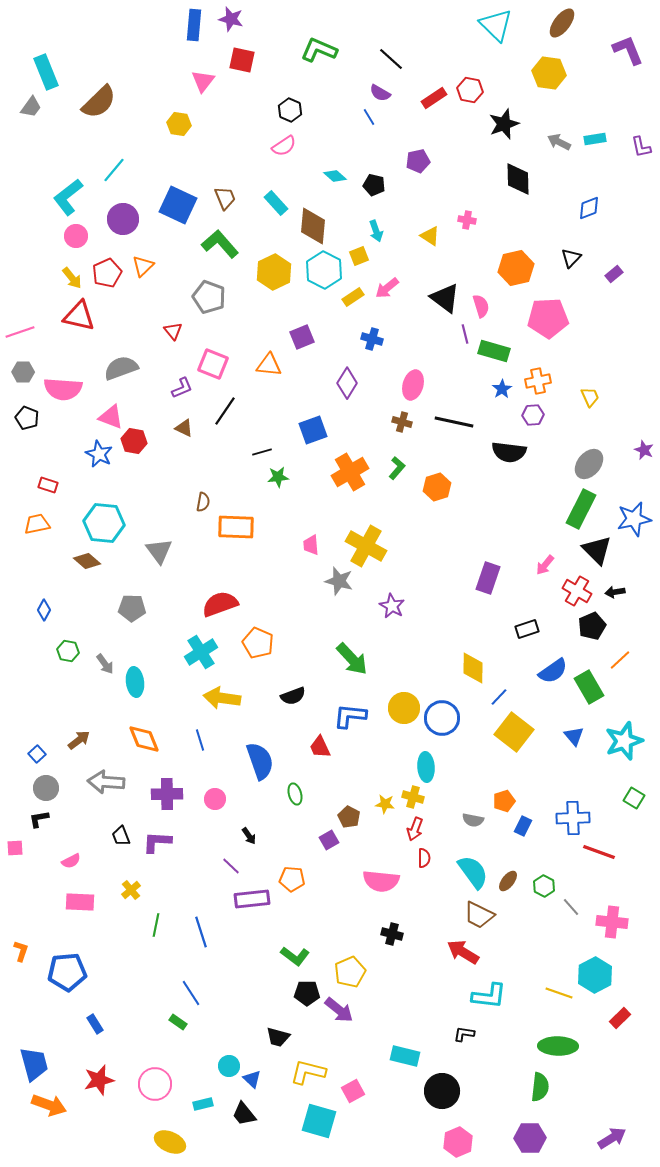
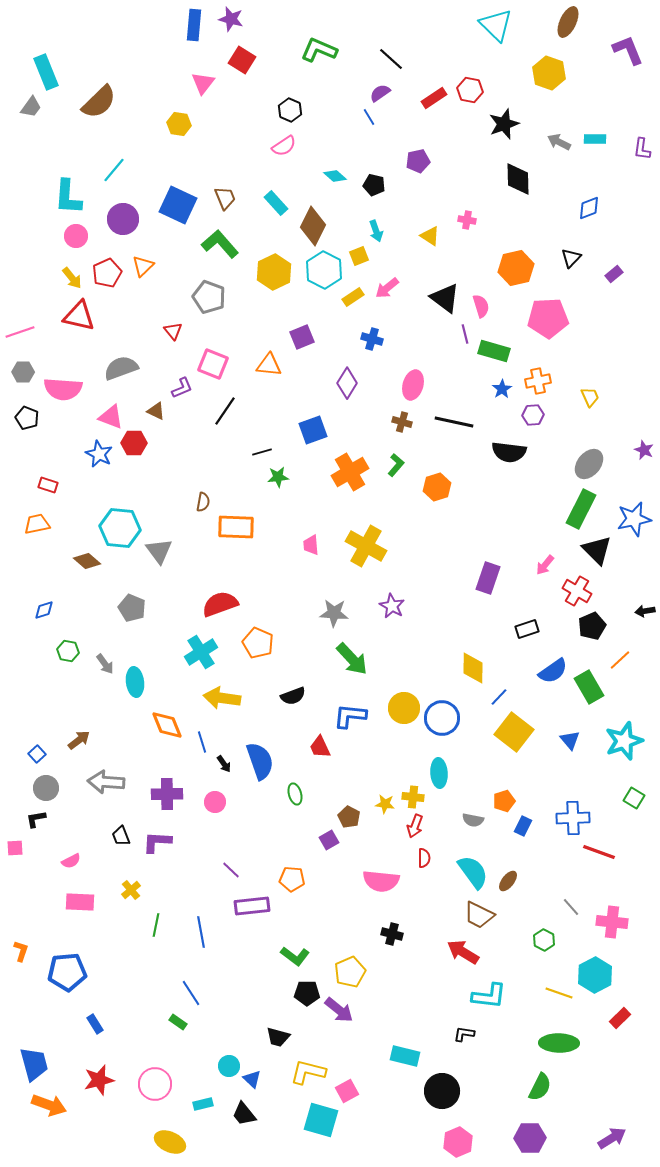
brown ellipse at (562, 23): moved 6 px right, 1 px up; rotated 12 degrees counterclockwise
red square at (242, 60): rotated 20 degrees clockwise
yellow hexagon at (549, 73): rotated 12 degrees clockwise
pink triangle at (203, 81): moved 2 px down
purple semicircle at (380, 93): rotated 115 degrees clockwise
cyan rectangle at (595, 139): rotated 10 degrees clockwise
purple L-shape at (641, 147): moved 1 px right, 2 px down; rotated 20 degrees clockwise
cyan L-shape at (68, 197): rotated 48 degrees counterclockwise
brown diamond at (313, 226): rotated 21 degrees clockwise
brown triangle at (184, 428): moved 28 px left, 17 px up
red hexagon at (134, 441): moved 2 px down; rotated 10 degrees counterclockwise
green L-shape at (397, 468): moved 1 px left, 3 px up
cyan hexagon at (104, 523): moved 16 px right, 5 px down
gray star at (339, 581): moved 5 px left, 32 px down; rotated 12 degrees counterclockwise
black arrow at (615, 592): moved 30 px right, 19 px down
gray pentagon at (132, 608): rotated 20 degrees clockwise
blue diamond at (44, 610): rotated 45 degrees clockwise
blue triangle at (574, 736): moved 4 px left, 4 px down
orange diamond at (144, 739): moved 23 px right, 14 px up
blue line at (200, 740): moved 2 px right, 2 px down
cyan ellipse at (426, 767): moved 13 px right, 6 px down
yellow cross at (413, 797): rotated 10 degrees counterclockwise
pink circle at (215, 799): moved 3 px down
black L-shape at (39, 819): moved 3 px left
red arrow at (415, 829): moved 3 px up
black arrow at (249, 836): moved 25 px left, 72 px up
purple line at (231, 866): moved 4 px down
green hexagon at (544, 886): moved 54 px down
purple rectangle at (252, 899): moved 7 px down
blue line at (201, 932): rotated 8 degrees clockwise
green ellipse at (558, 1046): moved 1 px right, 3 px up
green semicircle at (540, 1087): rotated 20 degrees clockwise
pink square at (353, 1091): moved 6 px left
cyan square at (319, 1121): moved 2 px right, 1 px up
